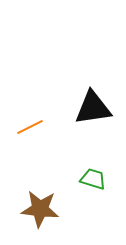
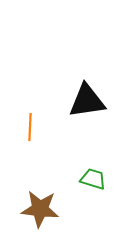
black triangle: moved 6 px left, 7 px up
orange line: rotated 60 degrees counterclockwise
